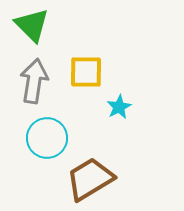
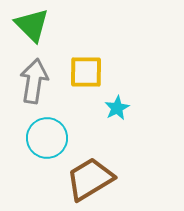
cyan star: moved 2 px left, 1 px down
